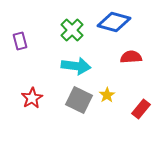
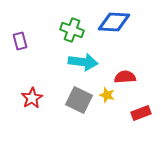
blue diamond: rotated 12 degrees counterclockwise
green cross: rotated 25 degrees counterclockwise
red semicircle: moved 6 px left, 20 px down
cyan arrow: moved 7 px right, 4 px up
yellow star: rotated 21 degrees counterclockwise
red rectangle: moved 4 px down; rotated 30 degrees clockwise
